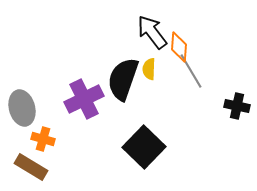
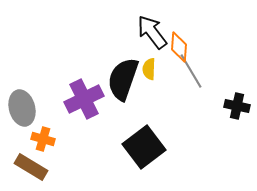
black square: rotated 9 degrees clockwise
